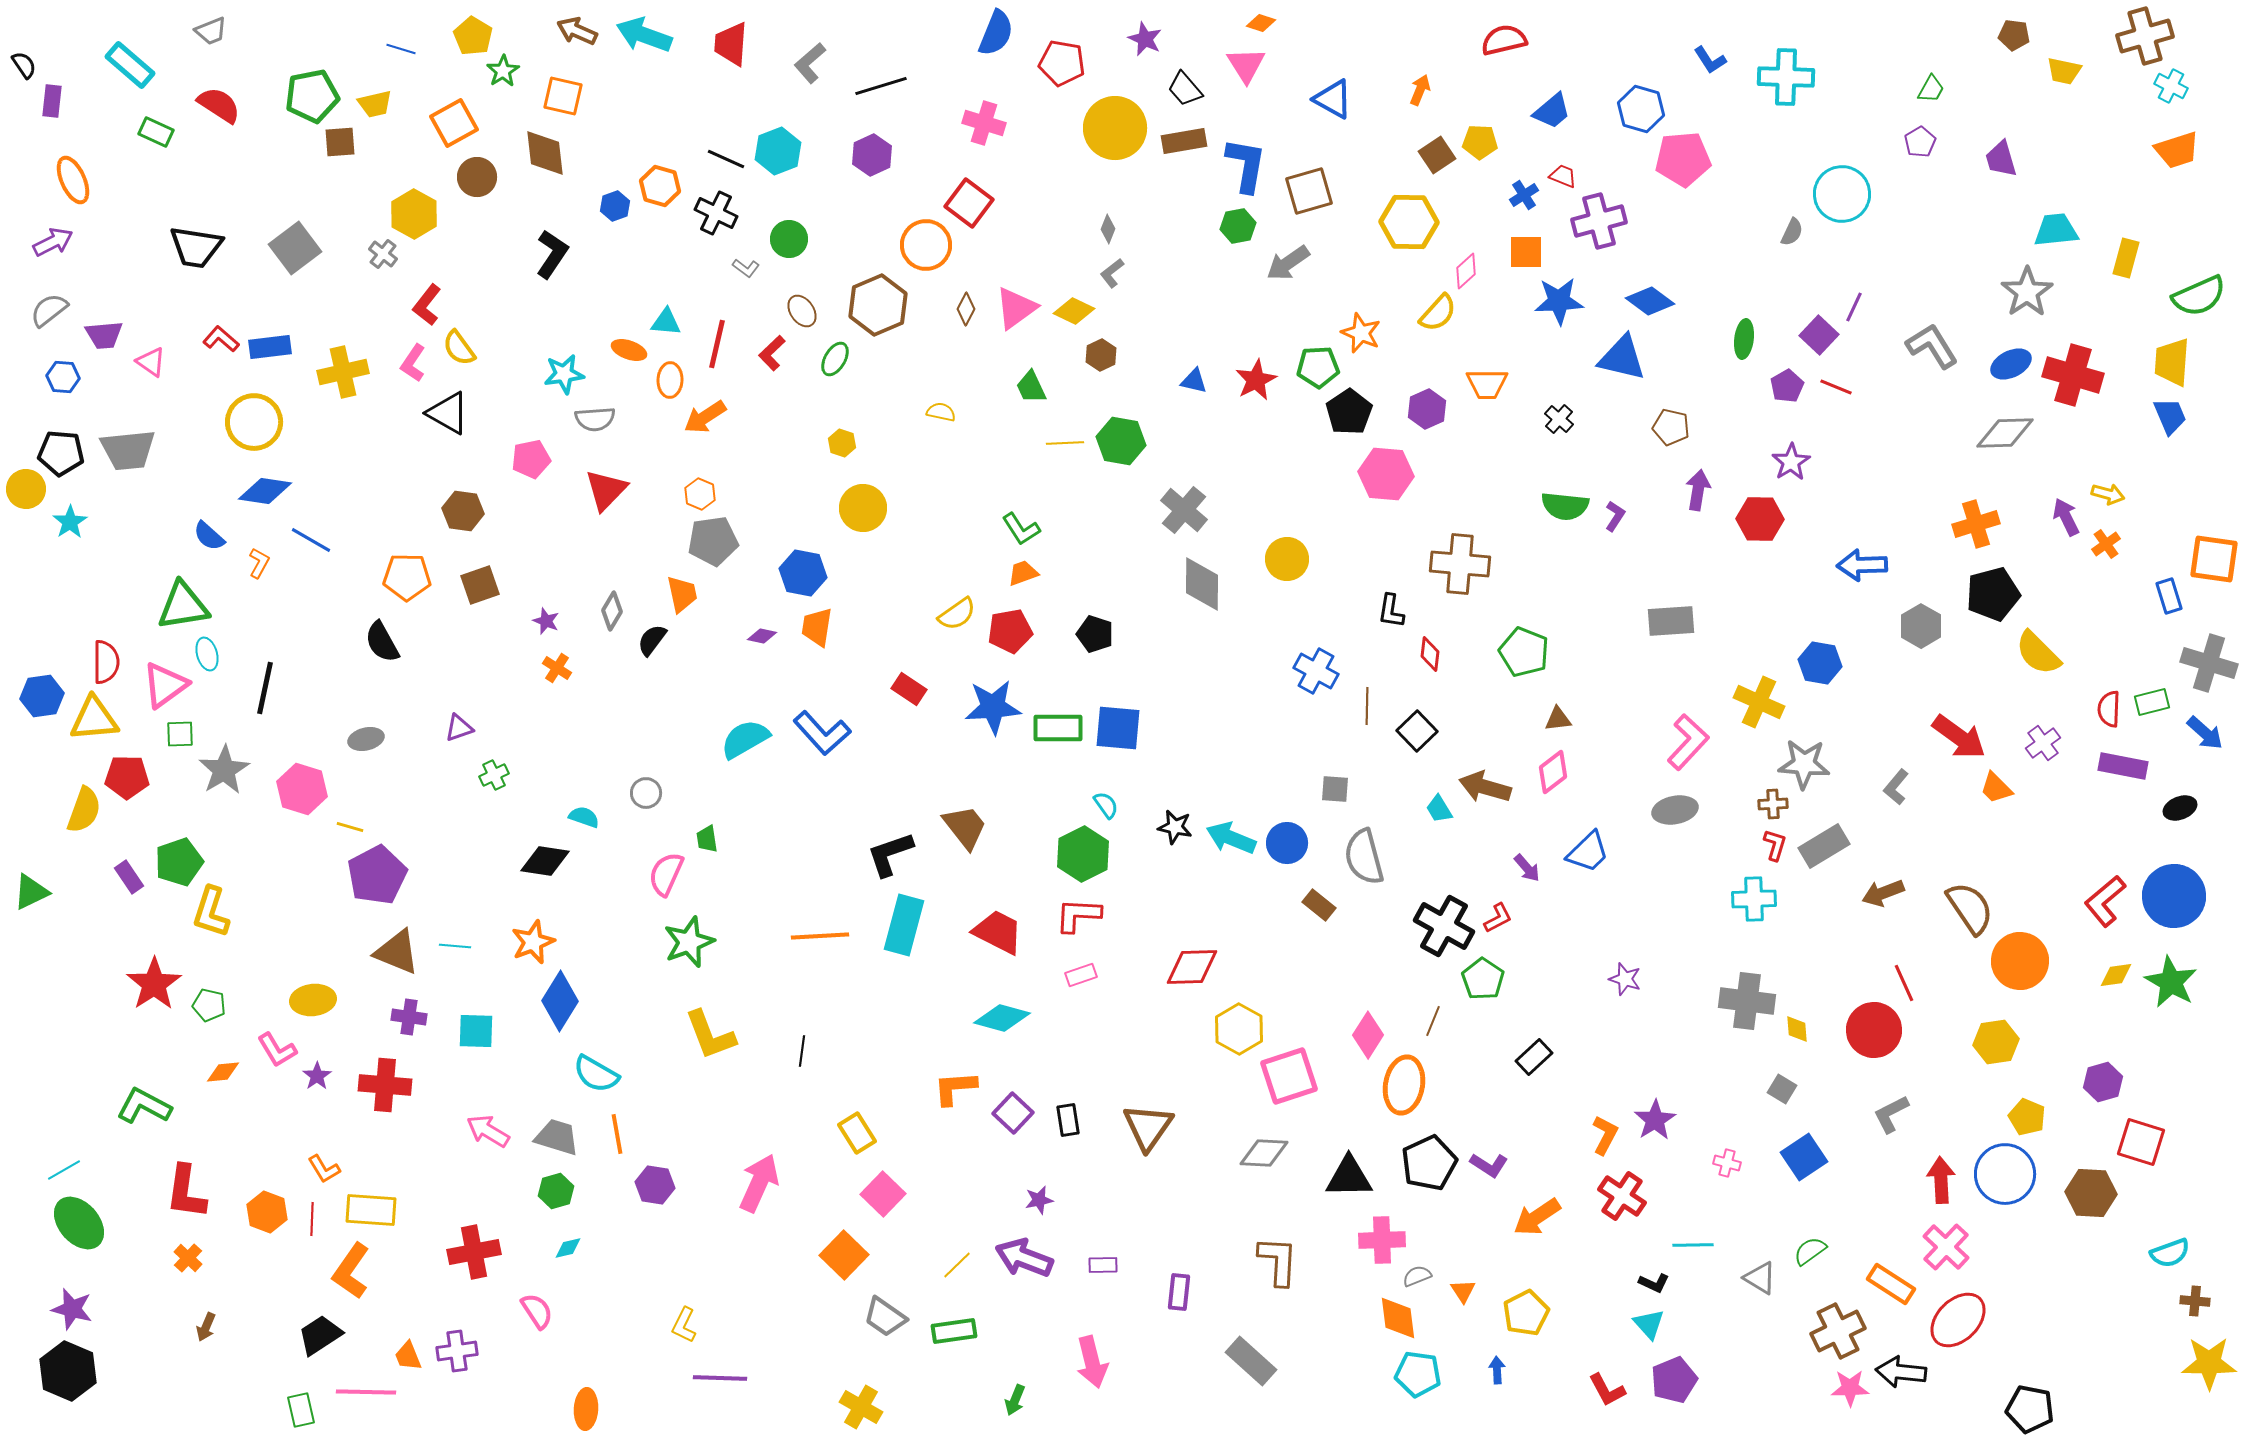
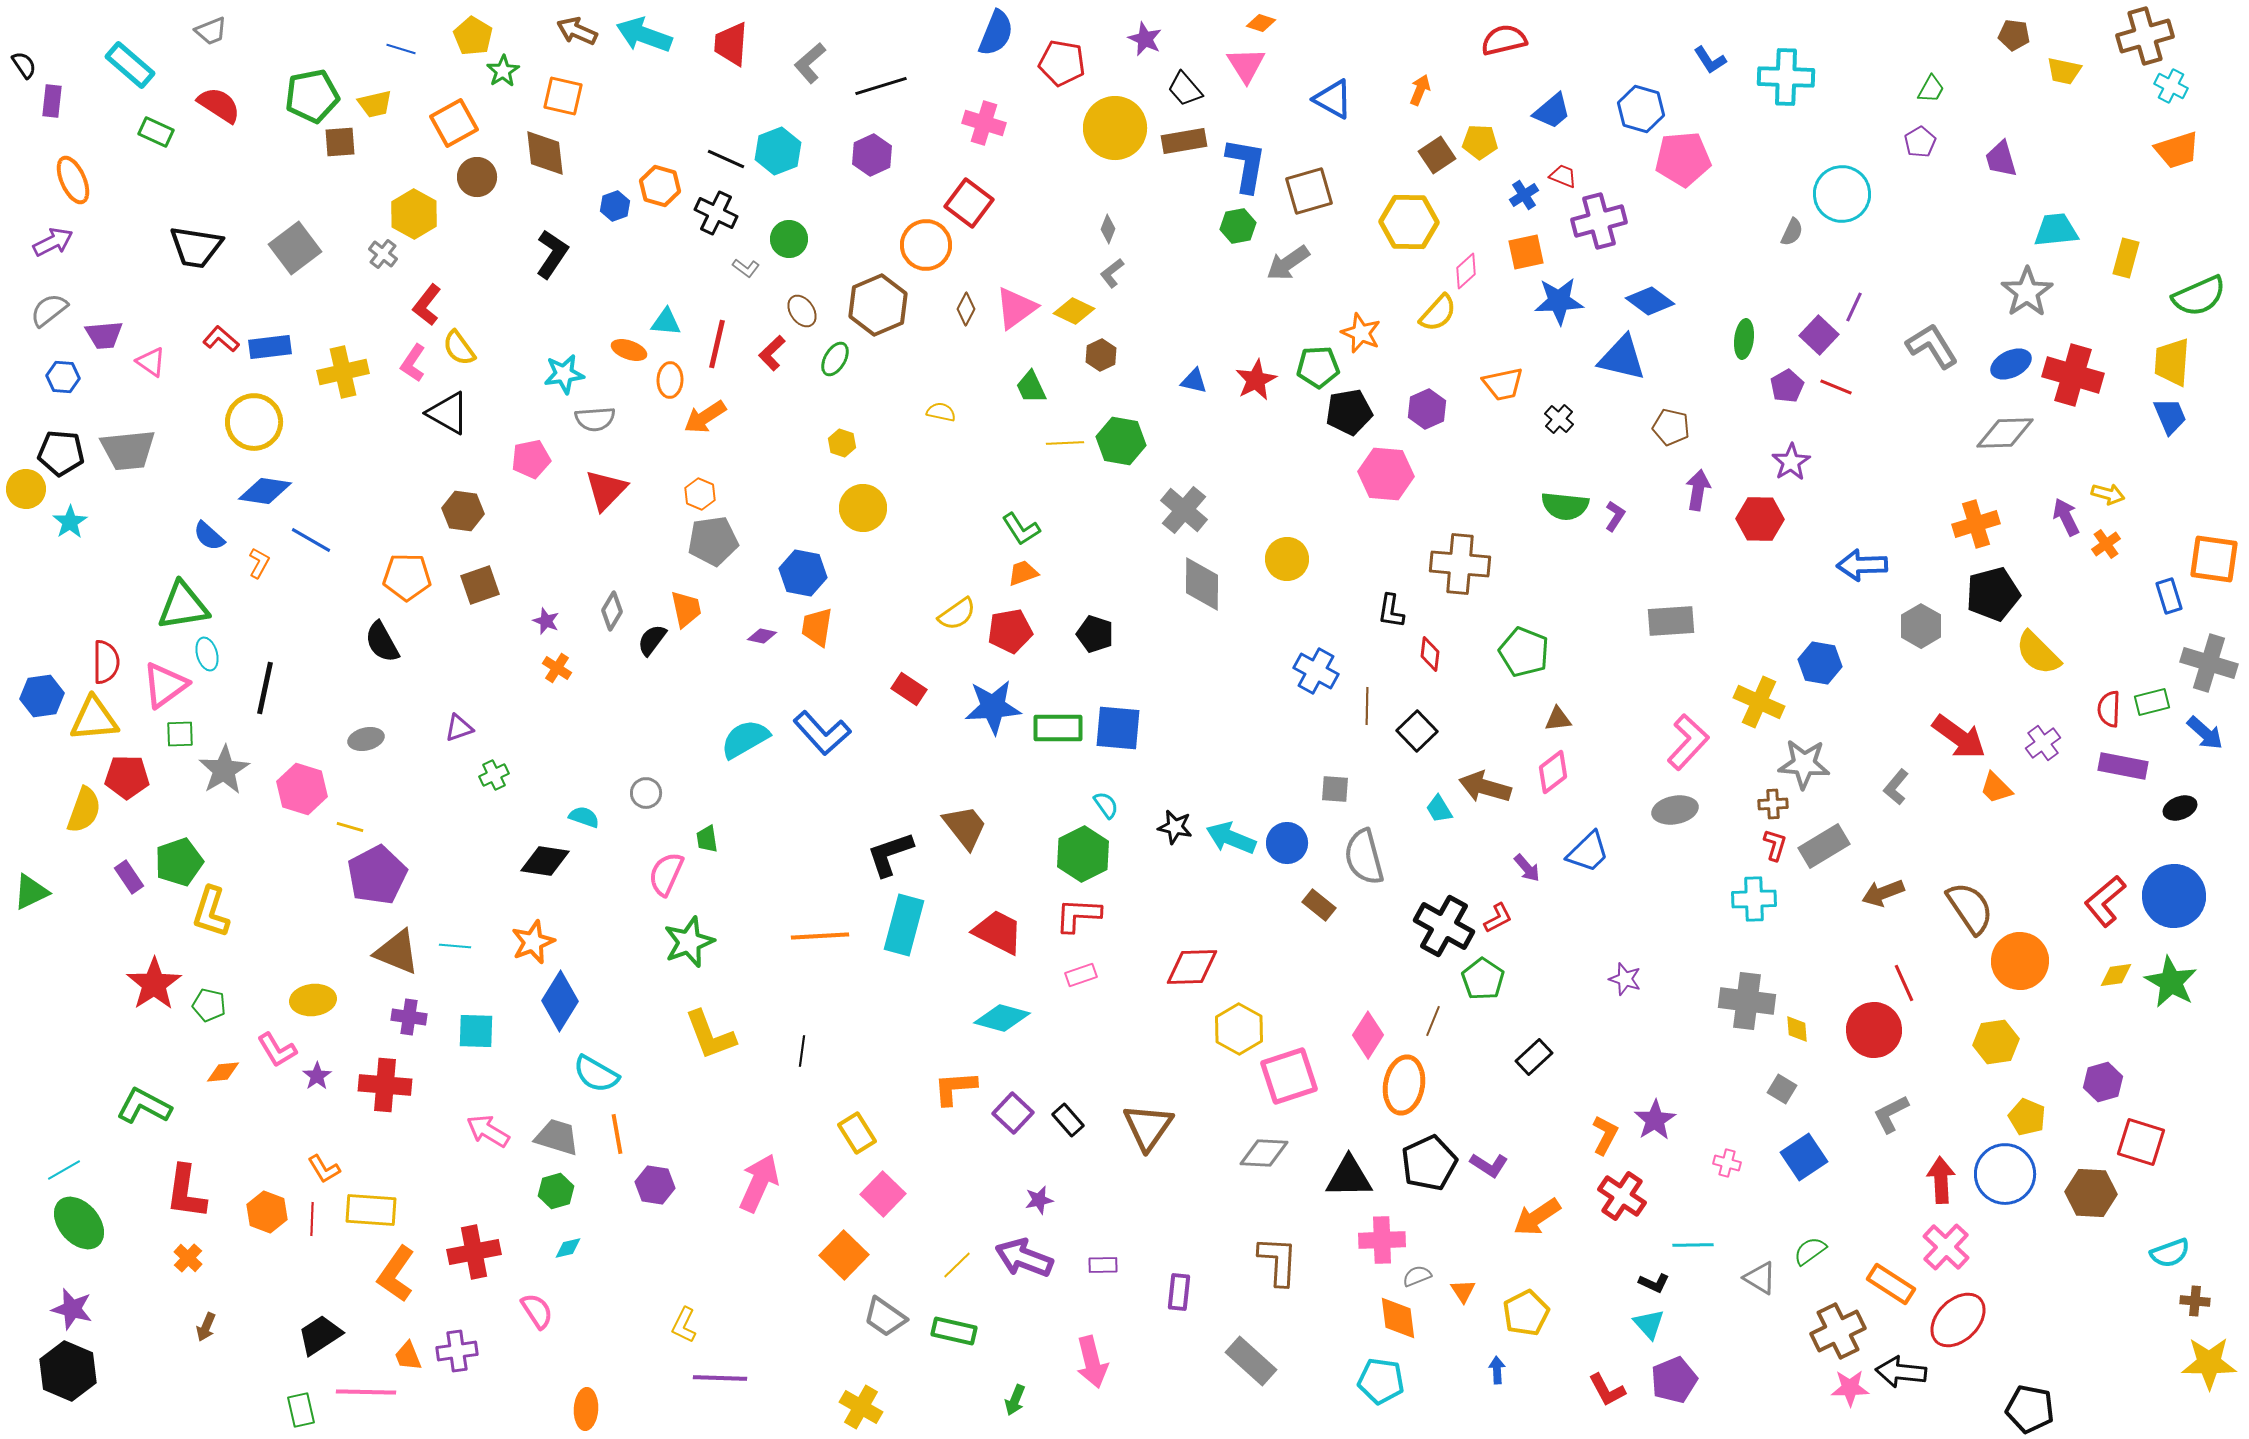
orange square at (1526, 252): rotated 12 degrees counterclockwise
orange trapezoid at (1487, 384): moved 16 px right; rotated 12 degrees counterclockwise
black pentagon at (1349, 412): rotated 24 degrees clockwise
orange trapezoid at (682, 594): moved 4 px right, 15 px down
black rectangle at (1068, 1120): rotated 32 degrees counterclockwise
orange L-shape at (351, 1271): moved 45 px right, 3 px down
green rectangle at (954, 1331): rotated 21 degrees clockwise
cyan pentagon at (1418, 1374): moved 37 px left, 7 px down
